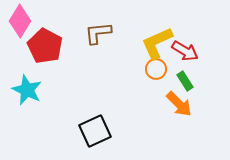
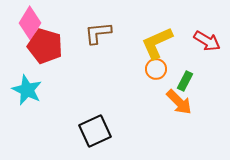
pink diamond: moved 10 px right, 2 px down
red pentagon: rotated 12 degrees counterclockwise
red arrow: moved 22 px right, 10 px up
green rectangle: rotated 60 degrees clockwise
orange arrow: moved 2 px up
